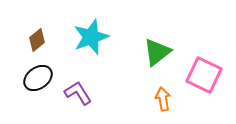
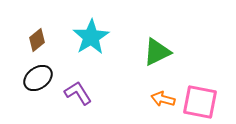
cyan star: rotated 12 degrees counterclockwise
green triangle: rotated 12 degrees clockwise
pink square: moved 4 px left, 27 px down; rotated 15 degrees counterclockwise
orange arrow: rotated 65 degrees counterclockwise
